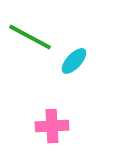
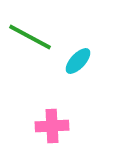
cyan ellipse: moved 4 px right
